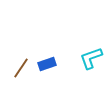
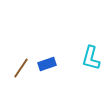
cyan L-shape: rotated 55 degrees counterclockwise
